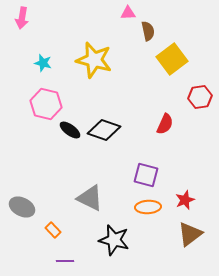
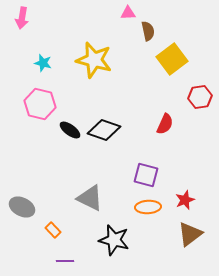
pink hexagon: moved 6 px left
